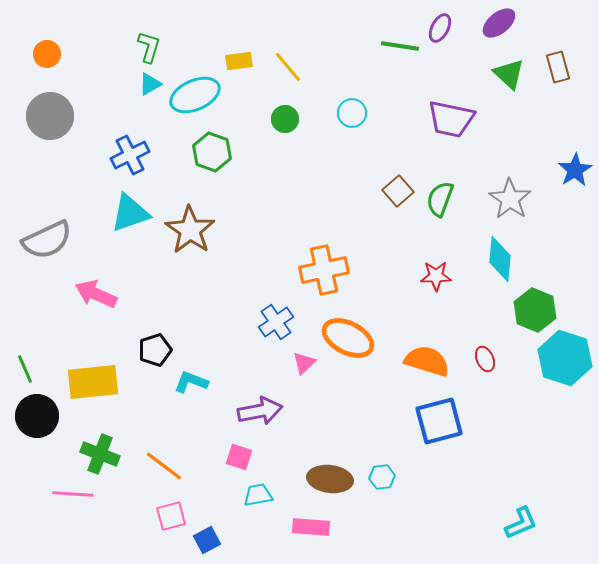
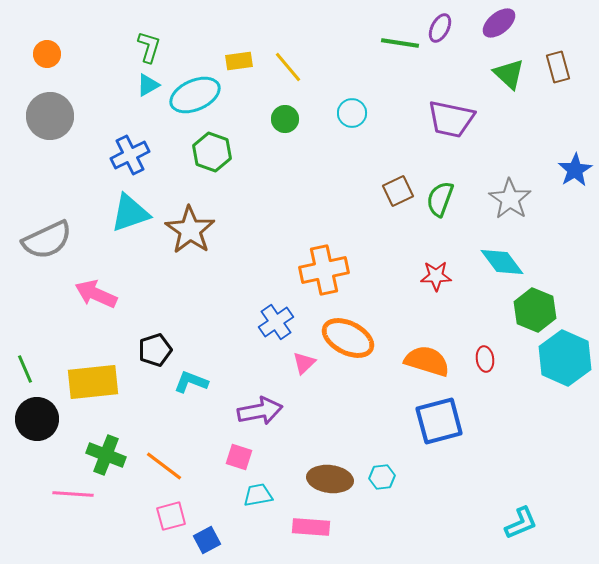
green line at (400, 46): moved 3 px up
cyan triangle at (150, 84): moved 2 px left, 1 px down
brown square at (398, 191): rotated 16 degrees clockwise
cyan diamond at (500, 259): moved 2 px right, 3 px down; rotated 42 degrees counterclockwise
cyan hexagon at (565, 358): rotated 6 degrees clockwise
red ellipse at (485, 359): rotated 15 degrees clockwise
black circle at (37, 416): moved 3 px down
green cross at (100, 454): moved 6 px right, 1 px down
